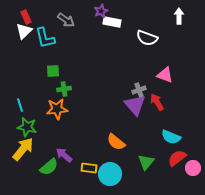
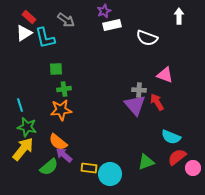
purple star: moved 3 px right
red rectangle: moved 3 px right; rotated 24 degrees counterclockwise
white rectangle: moved 3 px down; rotated 24 degrees counterclockwise
white triangle: moved 2 px down; rotated 12 degrees clockwise
green square: moved 3 px right, 2 px up
gray cross: rotated 24 degrees clockwise
orange star: moved 4 px right, 1 px down
orange semicircle: moved 58 px left
red semicircle: moved 1 px up
green triangle: rotated 30 degrees clockwise
